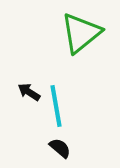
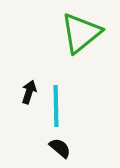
black arrow: rotated 75 degrees clockwise
cyan line: rotated 9 degrees clockwise
